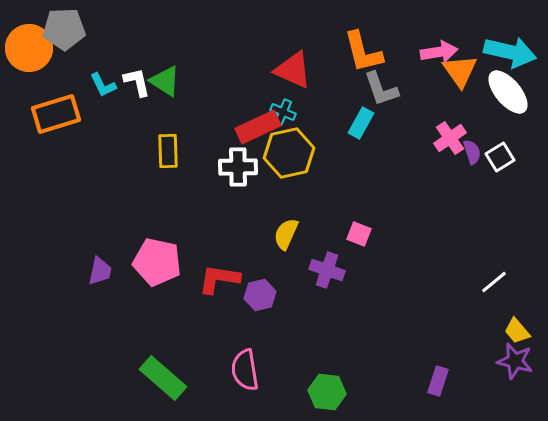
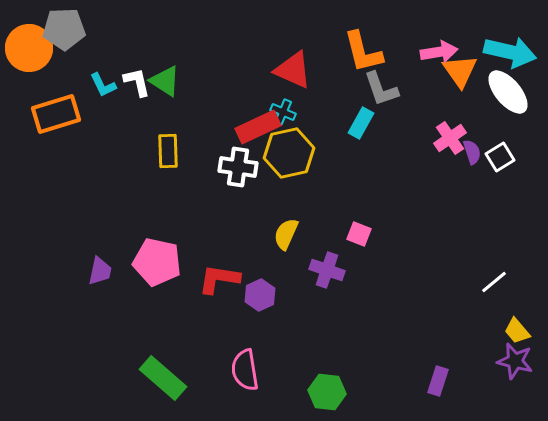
white cross: rotated 9 degrees clockwise
purple hexagon: rotated 12 degrees counterclockwise
